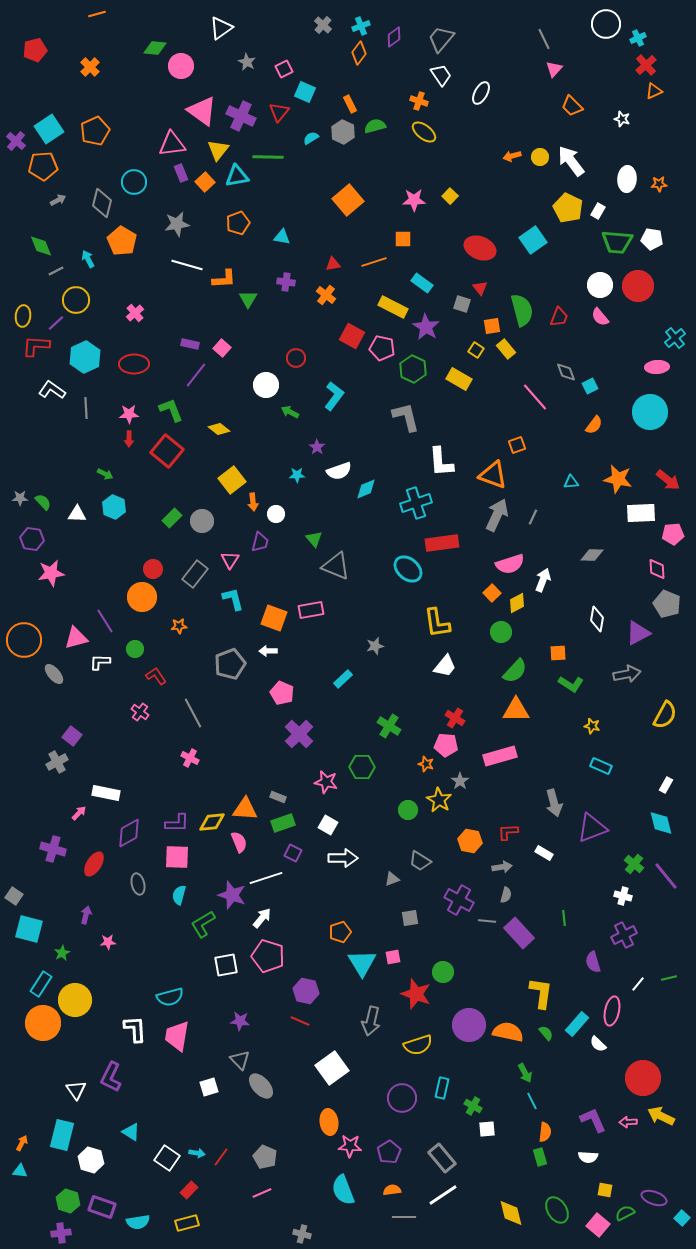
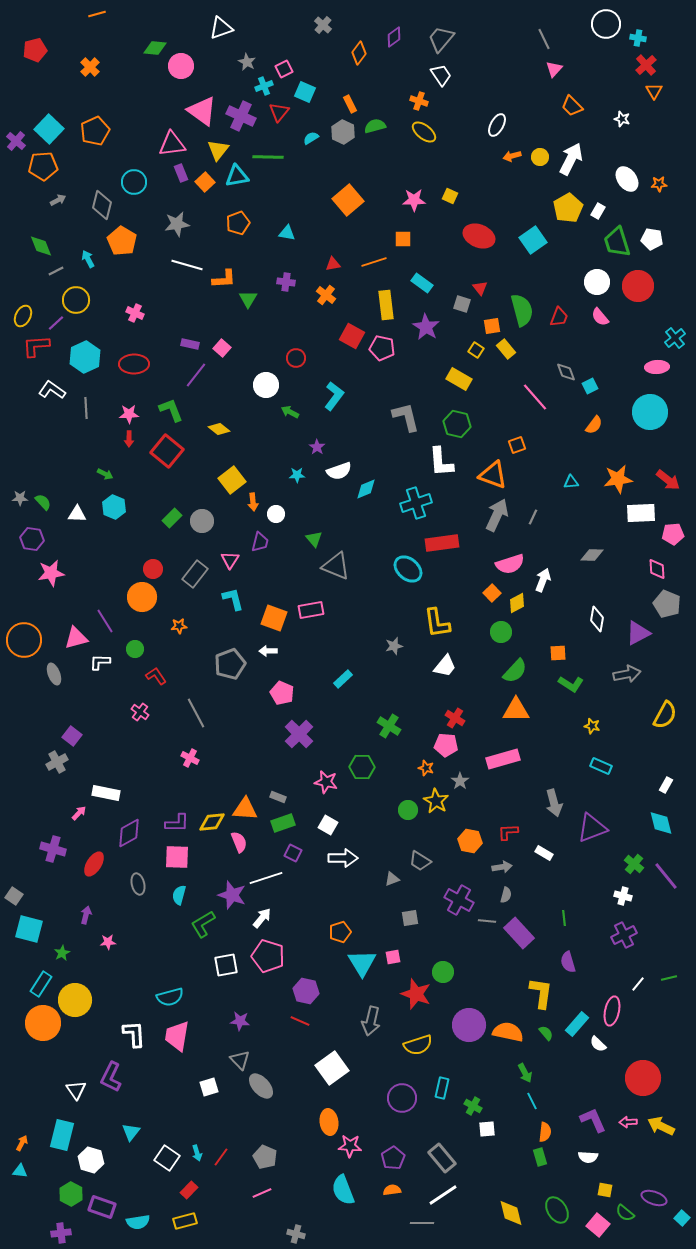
cyan cross at (361, 26): moved 97 px left, 60 px down
white triangle at (221, 28): rotated 15 degrees clockwise
cyan cross at (638, 38): rotated 35 degrees clockwise
orange triangle at (654, 91): rotated 36 degrees counterclockwise
white ellipse at (481, 93): moved 16 px right, 32 px down
cyan square at (49, 129): rotated 12 degrees counterclockwise
white arrow at (571, 161): moved 2 px up; rotated 64 degrees clockwise
white ellipse at (627, 179): rotated 40 degrees counterclockwise
yellow square at (450, 196): rotated 21 degrees counterclockwise
gray diamond at (102, 203): moved 2 px down
yellow pentagon at (568, 208): rotated 16 degrees clockwise
cyan triangle at (282, 237): moved 5 px right, 4 px up
green trapezoid at (617, 242): rotated 68 degrees clockwise
red ellipse at (480, 248): moved 1 px left, 12 px up
white circle at (600, 285): moved 3 px left, 3 px up
yellow rectangle at (393, 307): moved 7 px left, 2 px up; rotated 56 degrees clockwise
pink cross at (135, 313): rotated 24 degrees counterclockwise
yellow ellipse at (23, 316): rotated 20 degrees clockwise
red L-shape at (36, 346): rotated 8 degrees counterclockwise
green hexagon at (413, 369): moved 44 px right, 55 px down; rotated 12 degrees counterclockwise
orange star at (618, 479): rotated 20 degrees counterclockwise
gray star at (375, 646): moved 19 px right
gray ellipse at (54, 674): rotated 20 degrees clockwise
gray line at (193, 713): moved 3 px right
pink rectangle at (500, 756): moved 3 px right, 3 px down
orange star at (426, 764): moved 4 px down
yellow star at (439, 800): moved 3 px left, 1 px down
purple semicircle at (593, 962): moved 25 px left
white L-shape at (135, 1029): moved 1 px left, 5 px down
yellow arrow at (661, 1116): moved 10 px down
cyan triangle at (131, 1132): rotated 36 degrees clockwise
purple pentagon at (389, 1152): moved 4 px right, 6 px down
cyan arrow at (197, 1153): rotated 63 degrees clockwise
green hexagon at (68, 1201): moved 3 px right, 7 px up; rotated 10 degrees clockwise
green semicircle at (625, 1213): rotated 114 degrees counterclockwise
gray line at (404, 1217): moved 18 px right, 6 px down
yellow rectangle at (187, 1223): moved 2 px left, 2 px up
gray cross at (302, 1234): moved 6 px left
